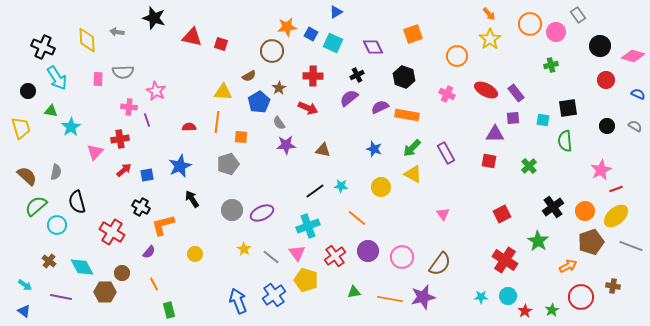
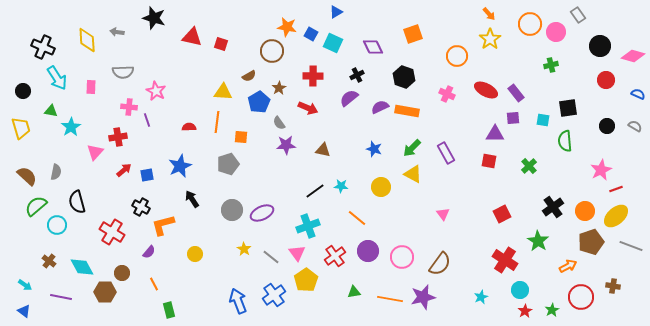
orange star at (287, 27): rotated 18 degrees clockwise
pink rectangle at (98, 79): moved 7 px left, 8 px down
black circle at (28, 91): moved 5 px left
orange rectangle at (407, 115): moved 4 px up
red cross at (120, 139): moved 2 px left, 2 px up
yellow pentagon at (306, 280): rotated 20 degrees clockwise
cyan circle at (508, 296): moved 12 px right, 6 px up
cyan star at (481, 297): rotated 24 degrees counterclockwise
